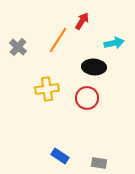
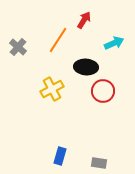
red arrow: moved 2 px right, 1 px up
cyan arrow: rotated 12 degrees counterclockwise
black ellipse: moved 8 px left
yellow cross: moved 5 px right; rotated 20 degrees counterclockwise
red circle: moved 16 px right, 7 px up
blue rectangle: rotated 72 degrees clockwise
